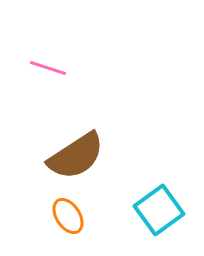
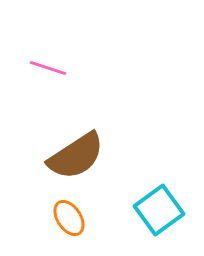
orange ellipse: moved 1 px right, 2 px down
